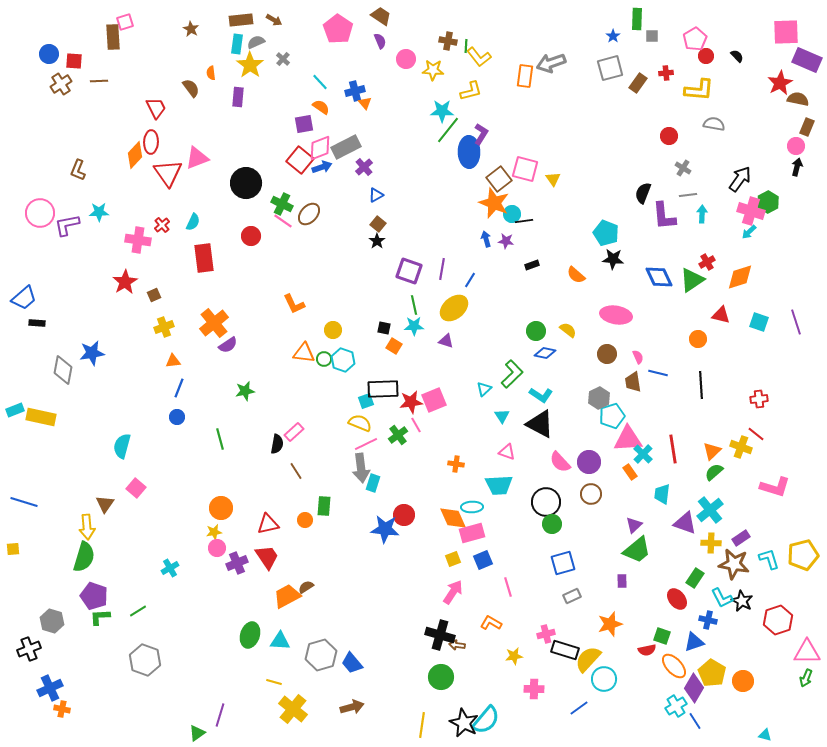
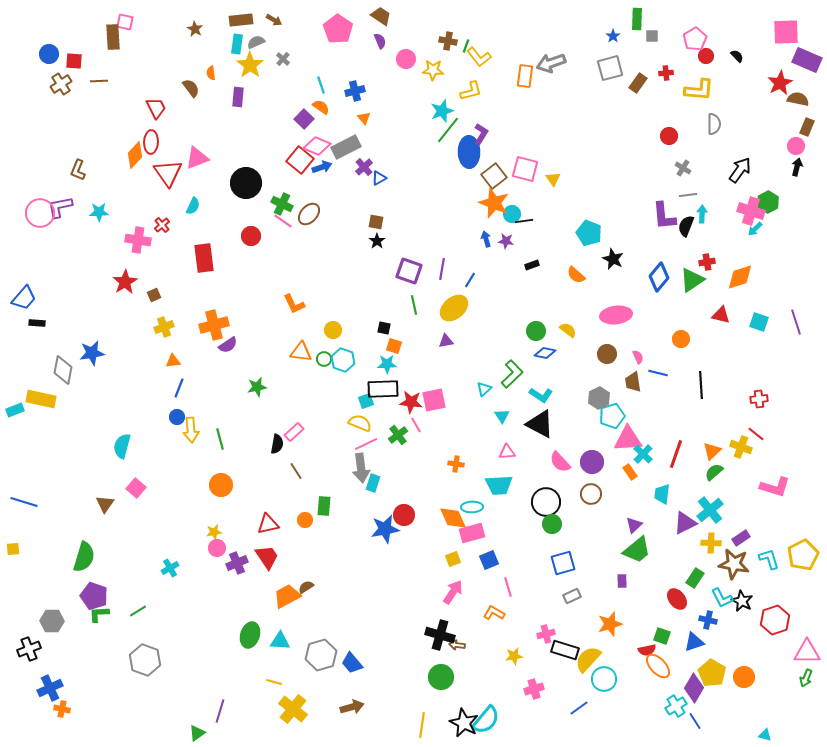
pink square at (125, 22): rotated 30 degrees clockwise
brown star at (191, 29): moved 4 px right
green line at (466, 46): rotated 16 degrees clockwise
cyan line at (320, 82): moved 1 px right, 3 px down; rotated 24 degrees clockwise
orange triangle at (365, 103): moved 1 px left, 15 px down
cyan star at (442, 111): rotated 20 degrees counterclockwise
purple square at (304, 124): moved 5 px up; rotated 36 degrees counterclockwise
gray semicircle at (714, 124): rotated 80 degrees clockwise
pink diamond at (320, 148): moved 3 px left, 2 px up; rotated 44 degrees clockwise
brown square at (499, 179): moved 5 px left, 3 px up
black arrow at (740, 179): moved 9 px up
black semicircle at (643, 193): moved 43 px right, 33 px down
blue triangle at (376, 195): moved 3 px right, 17 px up
cyan semicircle at (193, 222): moved 16 px up
brown square at (378, 224): moved 2 px left, 2 px up; rotated 28 degrees counterclockwise
purple L-shape at (67, 225): moved 7 px left, 18 px up
cyan arrow at (749, 232): moved 6 px right, 3 px up
cyan pentagon at (606, 233): moved 17 px left
black star at (613, 259): rotated 20 degrees clockwise
red cross at (707, 262): rotated 21 degrees clockwise
blue diamond at (659, 277): rotated 64 degrees clockwise
blue trapezoid at (24, 298): rotated 8 degrees counterclockwise
pink ellipse at (616, 315): rotated 16 degrees counterclockwise
orange cross at (214, 323): moved 2 px down; rotated 24 degrees clockwise
cyan star at (414, 326): moved 27 px left, 38 px down
orange circle at (698, 339): moved 17 px left
purple triangle at (446, 341): rotated 28 degrees counterclockwise
orange square at (394, 346): rotated 14 degrees counterclockwise
orange triangle at (304, 353): moved 3 px left, 1 px up
green star at (245, 391): moved 12 px right, 4 px up
pink square at (434, 400): rotated 10 degrees clockwise
red star at (411, 402): rotated 15 degrees clockwise
yellow rectangle at (41, 417): moved 18 px up
red line at (673, 449): moved 3 px right, 5 px down; rotated 28 degrees clockwise
pink triangle at (507, 452): rotated 24 degrees counterclockwise
purple circle at (589, 462): moved 3 px right
orange circle at (221, 508): moved 23 px up
purple triangle at (685, 523): rotated 45 degrees counterclockwise
yellow arrow at (87, 527): moved 104 px right, 97 px up
blue star at (385, 529): rotated 16 degrees counterclockwise
yellow pentagon at (803, 555): rotated 12 degrees counterclockwise
blue square at (483, 560): moved 6 px right
green L-shape at (100, 617): moved 1 px left, 3 px up
red hexagon at (778, 620): moved 3 px left
gray hexagon at (52, 621): rotated 15 degrees counterclockwise
orange L-shape at (491, 623): moved 3 px right, 10 px up
orange ellipse at (674, 666): moved 16 px left
orange circle at (743, 681): moved 1 px right, 4 px up
pink cross at (534, 689): rotated 18 degrees counterclockwise
purple line at (220, 715): moved 4 px up
